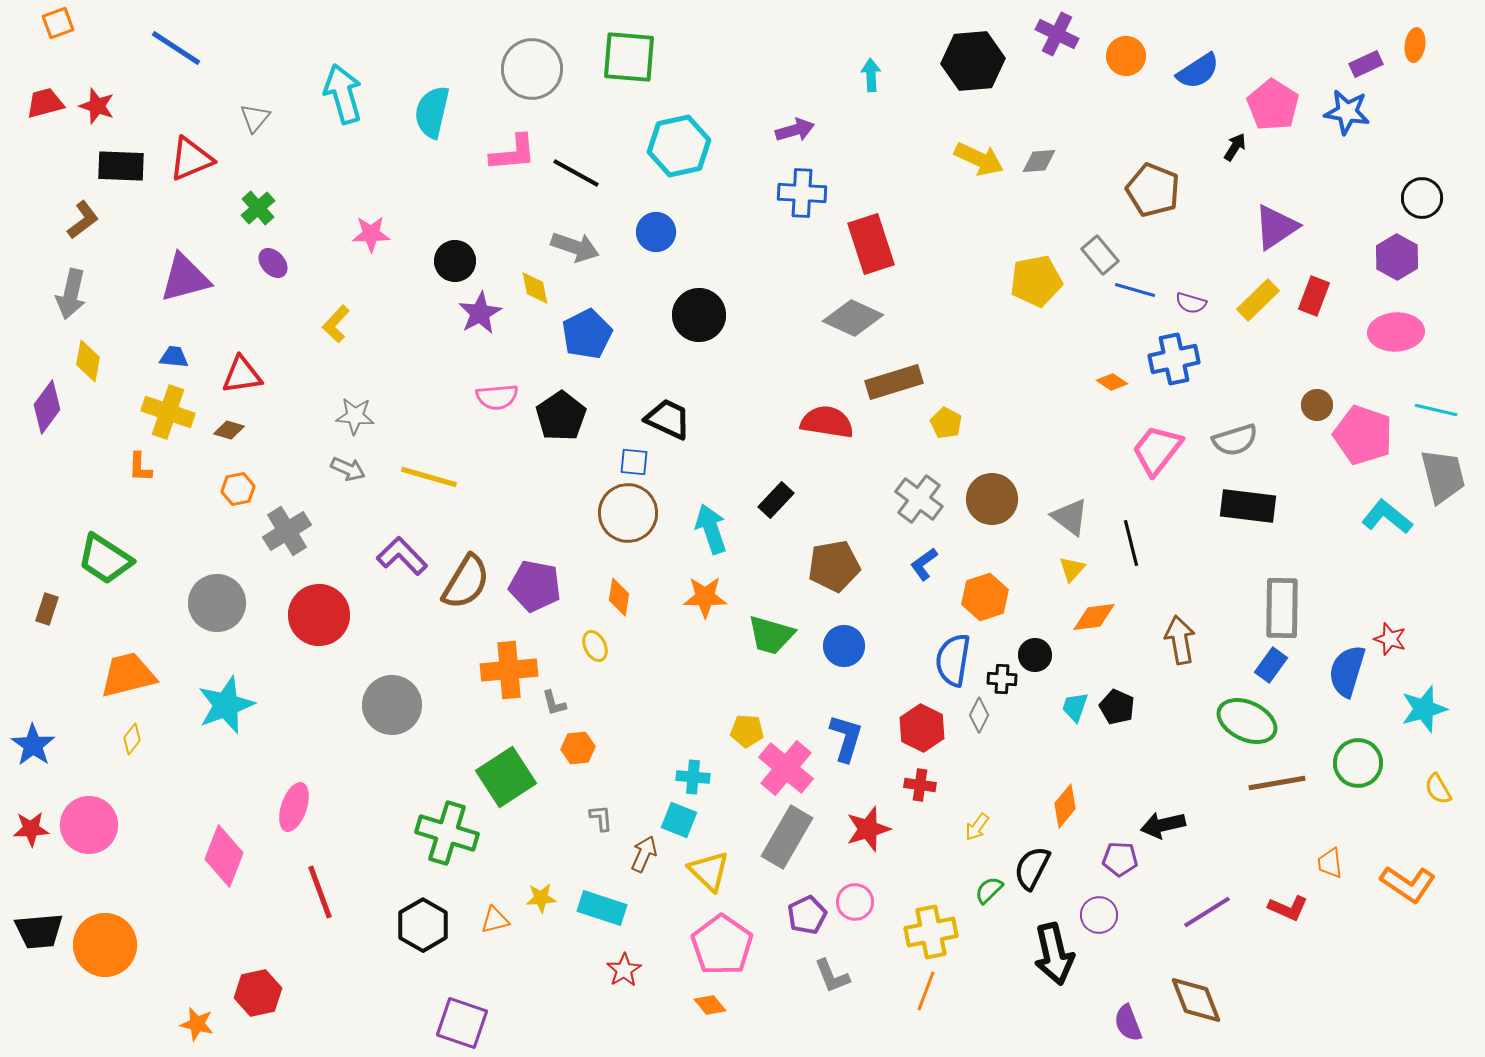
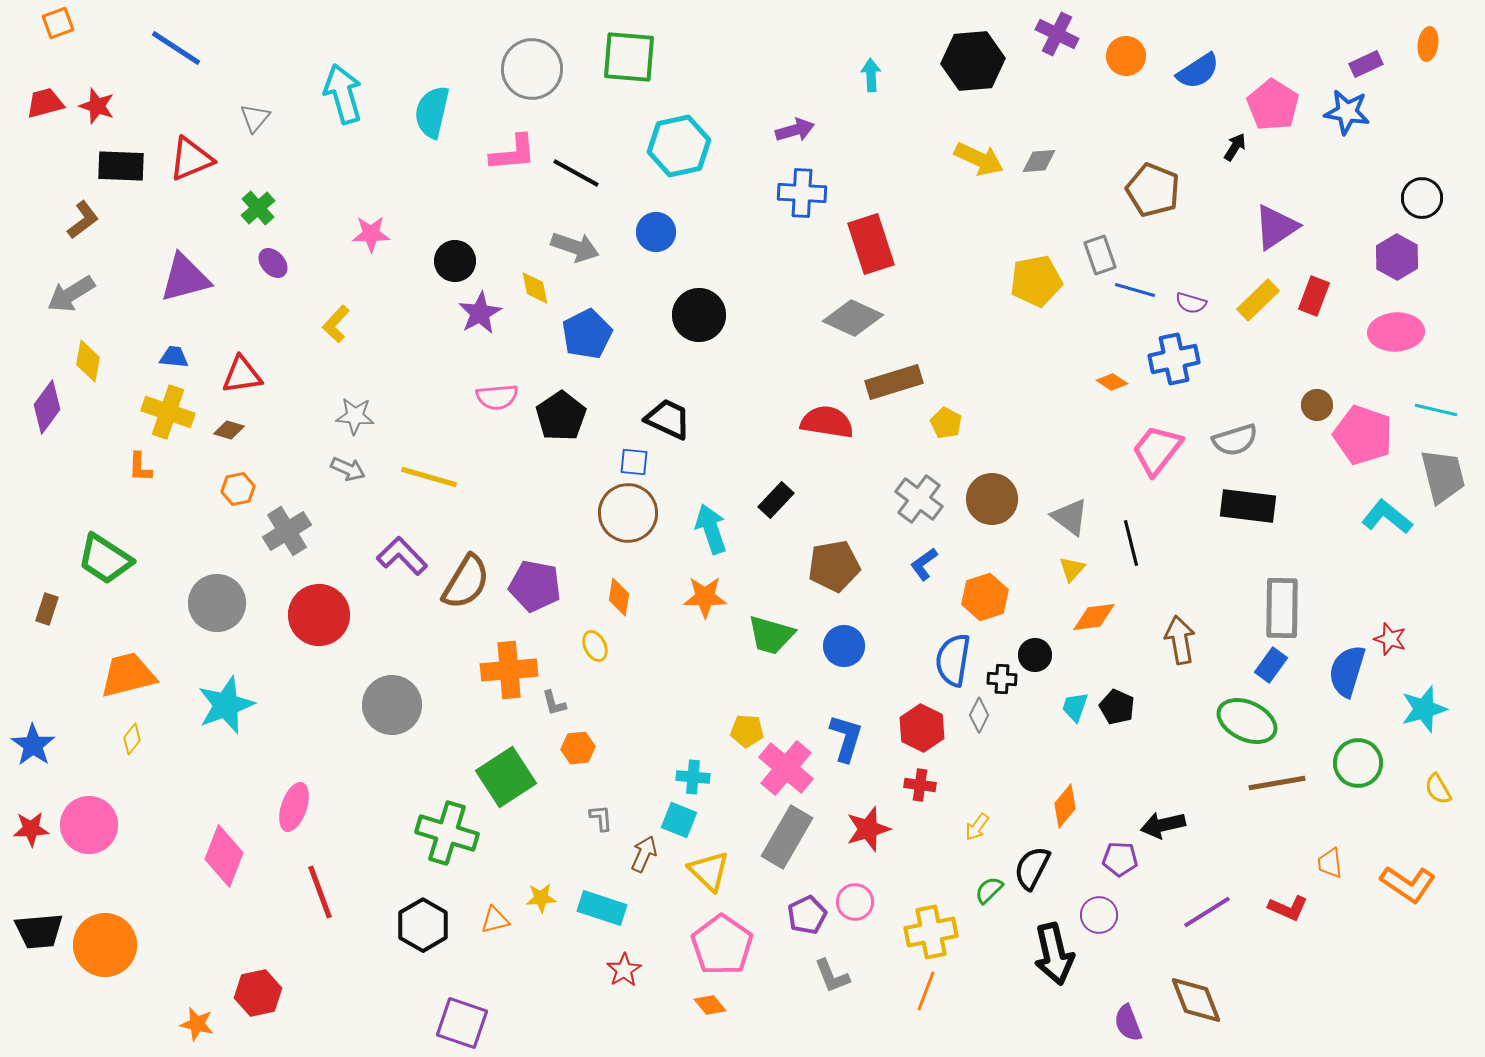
orange ellipse at (1415, 45): moved 13 px right, 1 px up
gray rectangle at (1100, 255): rotated 21 degrees clockwise
gray arrow at (71, 294): rotated 45 degrees clockwise
